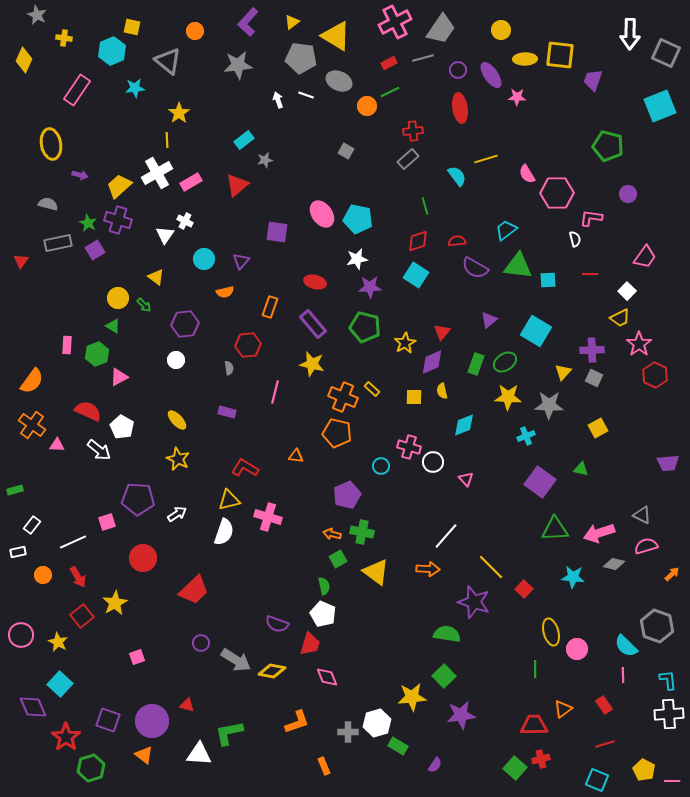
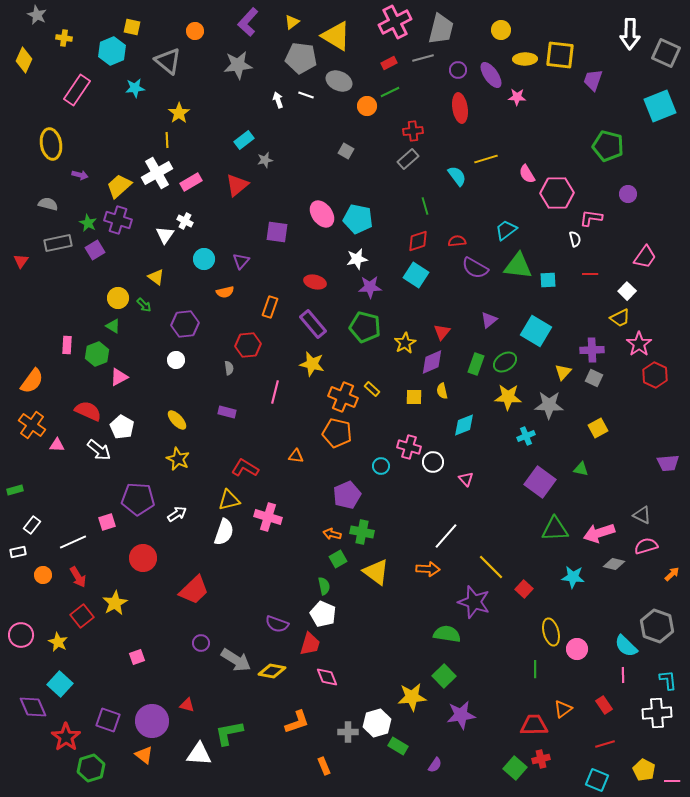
gray trapezoid at (441, 29): rotated 20 degrees counterclockwise
white cross at (669, 714): moved 12 px left, 1 px up
